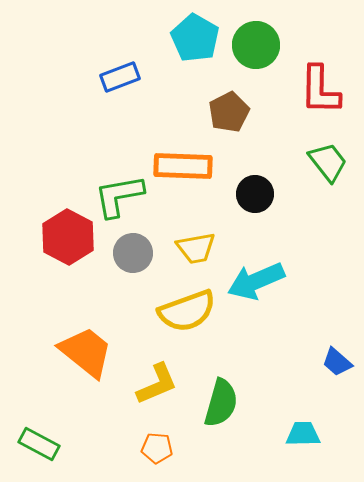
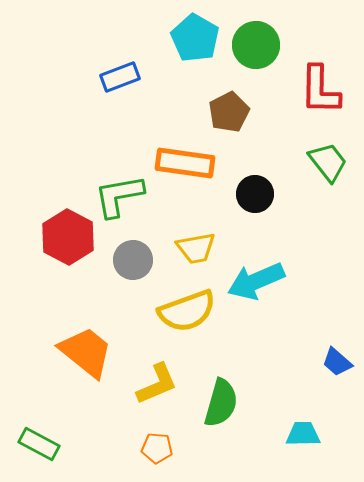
orange rectangle: moved 2 px right, 3 px up; rotated 6 degrees clockwise
gray circle: moved 7 px down
